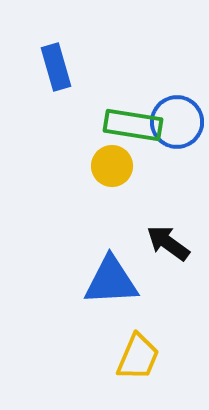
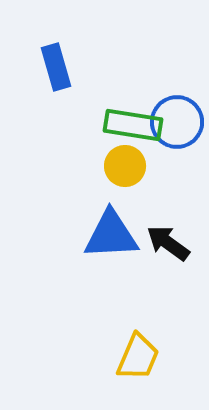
yellow circle: moved 13 px right
blue triangle: moved 46 px up
